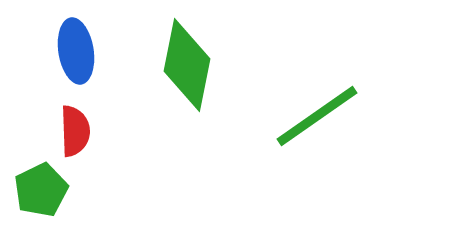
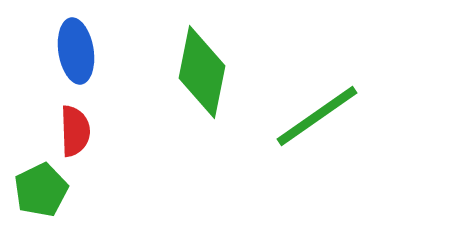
green diamond: moved 15 px right, 7 px down
